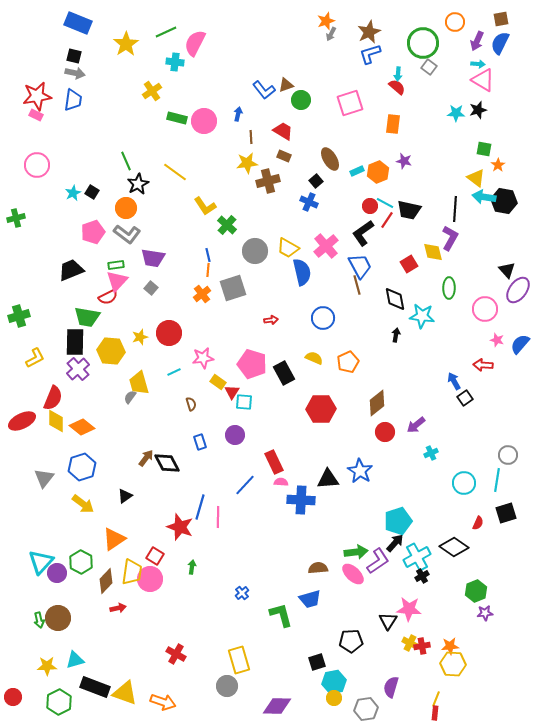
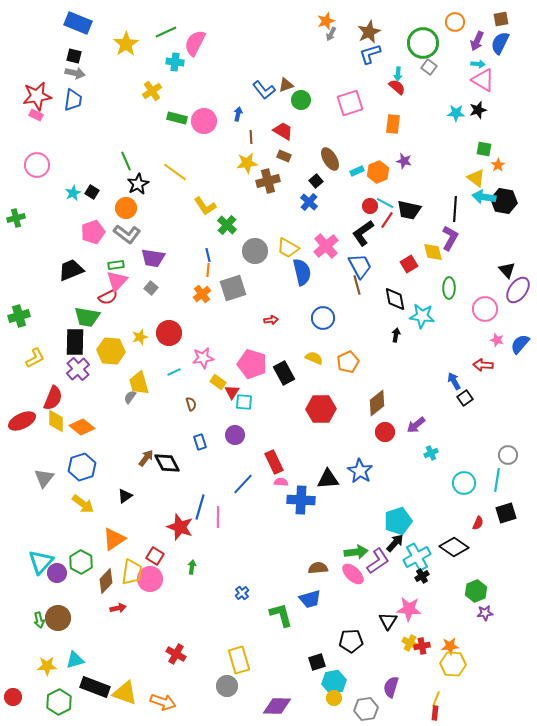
blue cross at (309, 202): rotated 18 degrees clockwise
blue line at (245, 485): moved 2 px left, 1 px up
